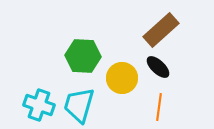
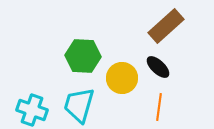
brown rectangle: moved 5 px right, 4 px up
cyan cross: moved 7 px left, 5 px down
